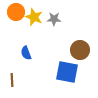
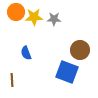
yellow star: rotated 24 degrees counterclockwise
blue square: rotated 10 degrees clockwise
